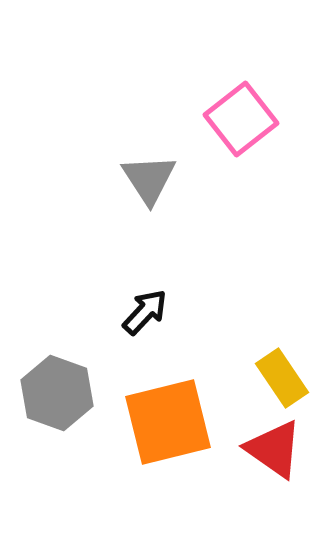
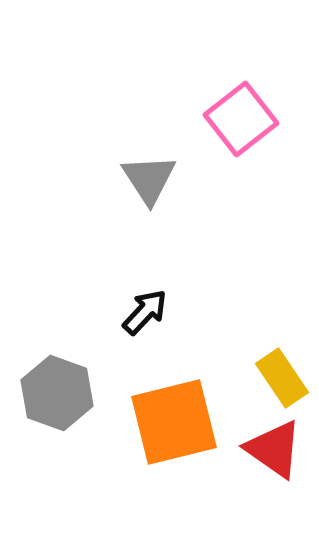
orange square: moved 6 px right
